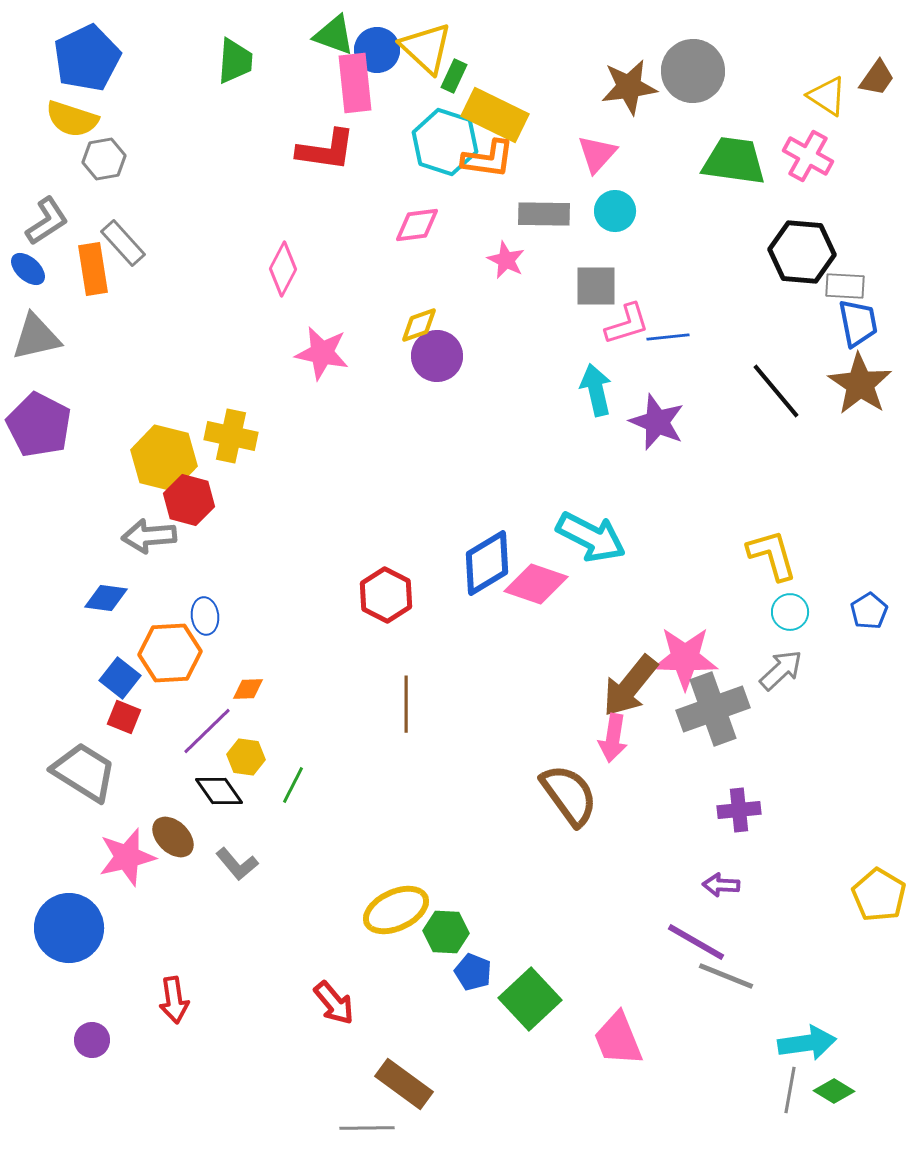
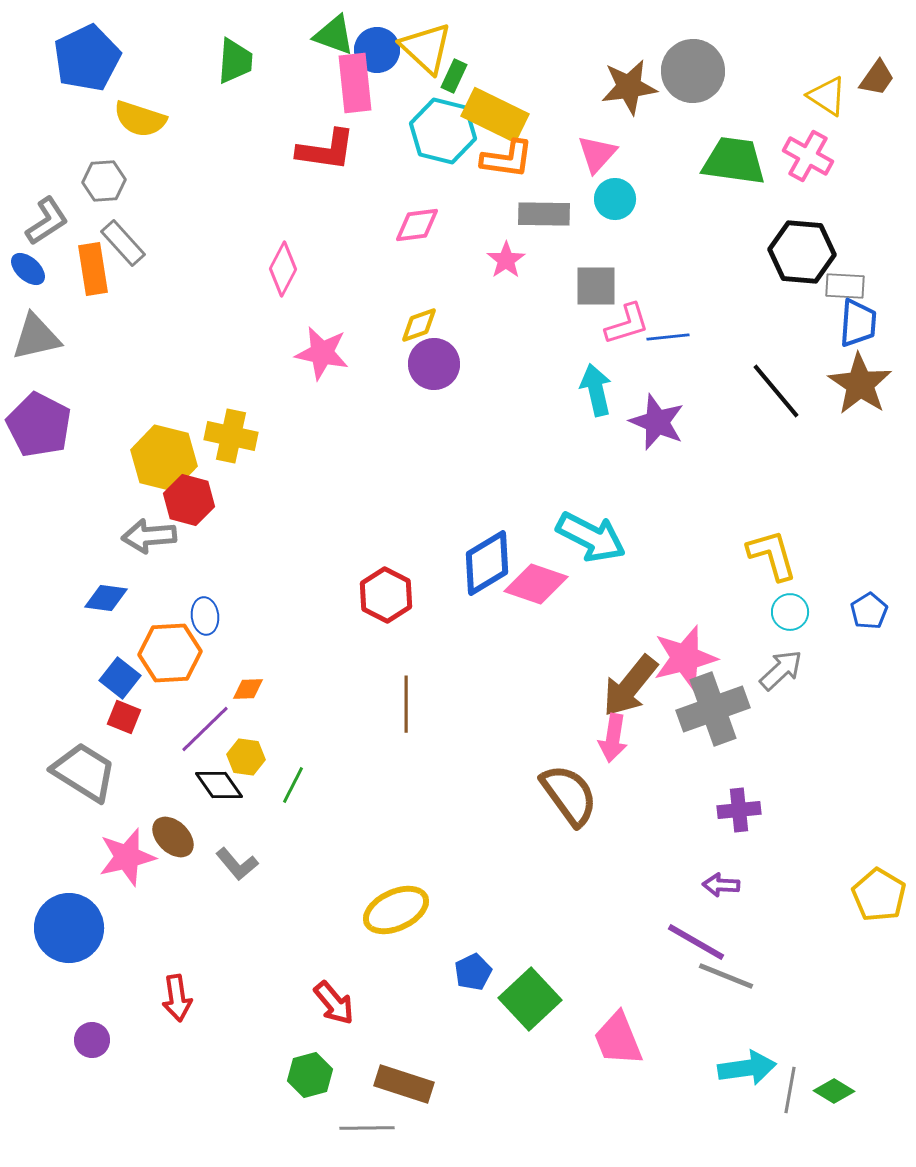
yellow semicircle at (72, 119): moved 68 px right
cyan hexagon at (445, 142): moved 2 px left, 11 px up; rotated 4 degrees counterclockwise
gray hexagon at (104, 159): moved 22 px down; rotated 6 degrees clockwise
orange L-shape at (488, 159): moved 19 px right
cyan circle at (615, 211): moved 12 px up
pink star at (506, 260): rotated 12 degrees clockwise
blue trapezoid at (858, 323): rotated 15 degrees clockwise
purple circle at (437, 356): moved 3 px left, 8 px down
pink star at (685, 658): rotated 16 degrees counterclockwise
purple line at (207, 731): moved 2 px left, 2 px up
black diamond at (219, 791): moved 6 px up
green hexagon at (446, 932): moved 136 px left, 143 px down; rotated 18 degrees counterclockwise
blue pentagon at (473, 972): rotated 24 degrees clockwise
red arrow at (174, 1000): moved 3 px right, 2 px up
cyan arrow at (807, 1043): moved 60 px left, 25 px down
brown rectangle at (404, 1084): rotated 18 degrees counterclockwise
